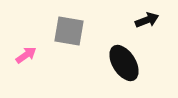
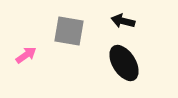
black arrow: moved 24 px left, 1 px down; rotated 145 degrees counterclockwise
